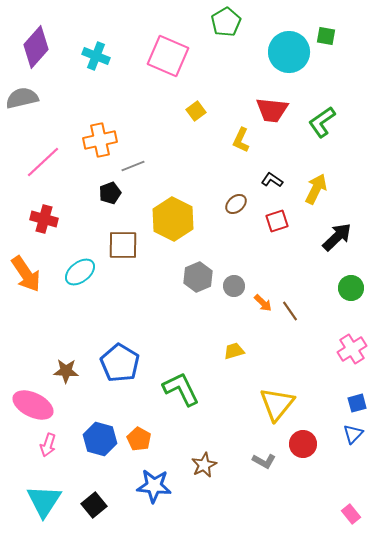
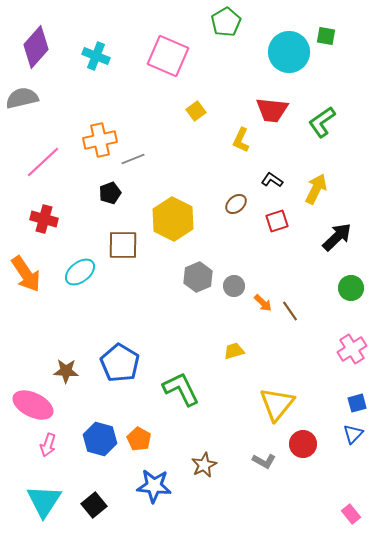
gray line at (133, 166): moved 7 px up
